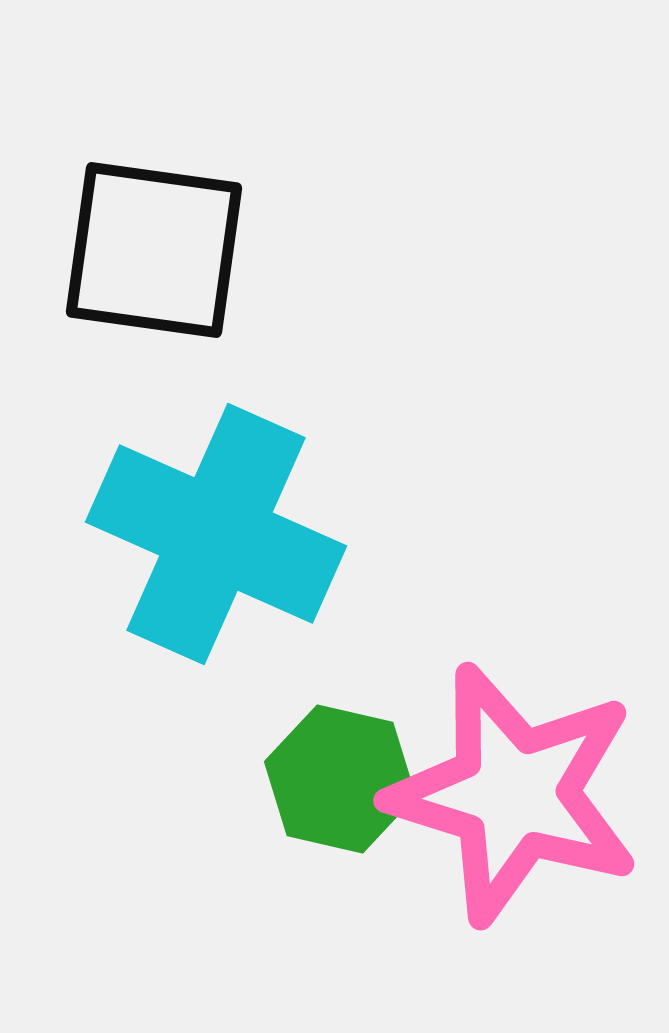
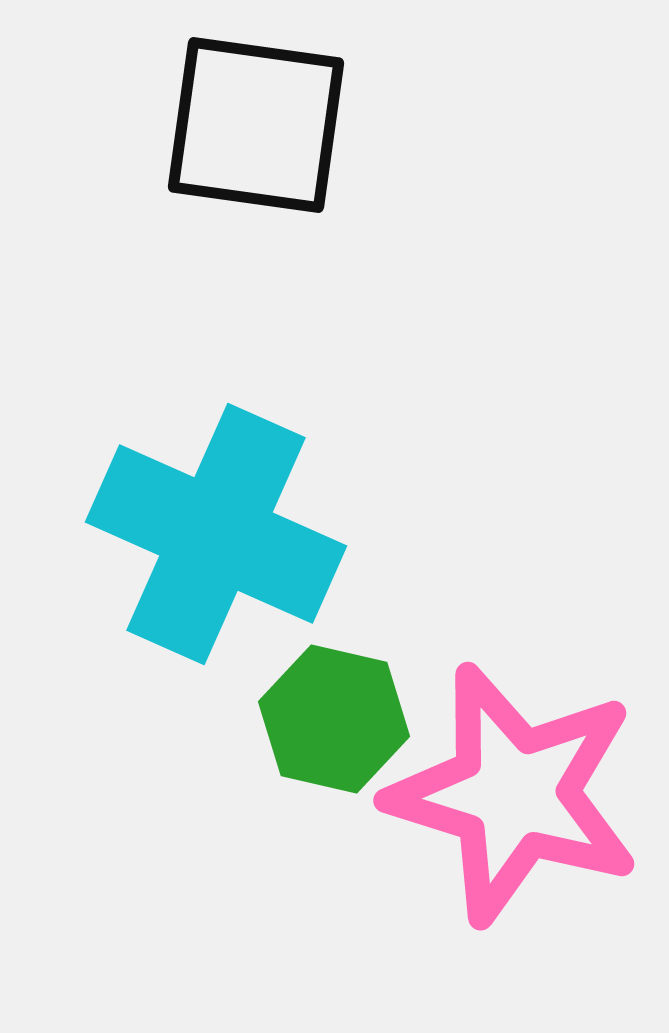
black square: moved 102 px right, 125 px up
green hexagon: moved 6 px left, 60 px up
